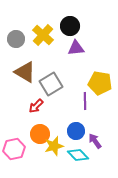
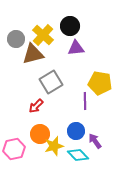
brown triangle: moved 8 px right, 18 px up; rotated 45 degrees counterclockwise
gray square: moved 2 px up
